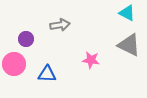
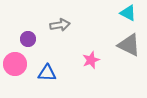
cyan triangle: moved 1 px right
purple circle: moved 2 px right
pink star: rotated 30 degrees counterclockwise
pink circle: moved 1 px right
blue triangle: moved 1 px up
